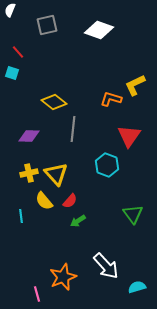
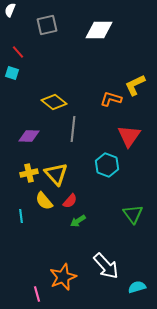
white diamond: rotated 20 degrees counterclockwise
